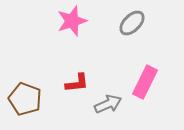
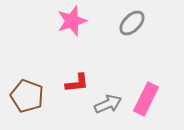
pink rectangle: moved 1 px right, 17 px down
brown pentagon: moved 2 px right, 3 px up
